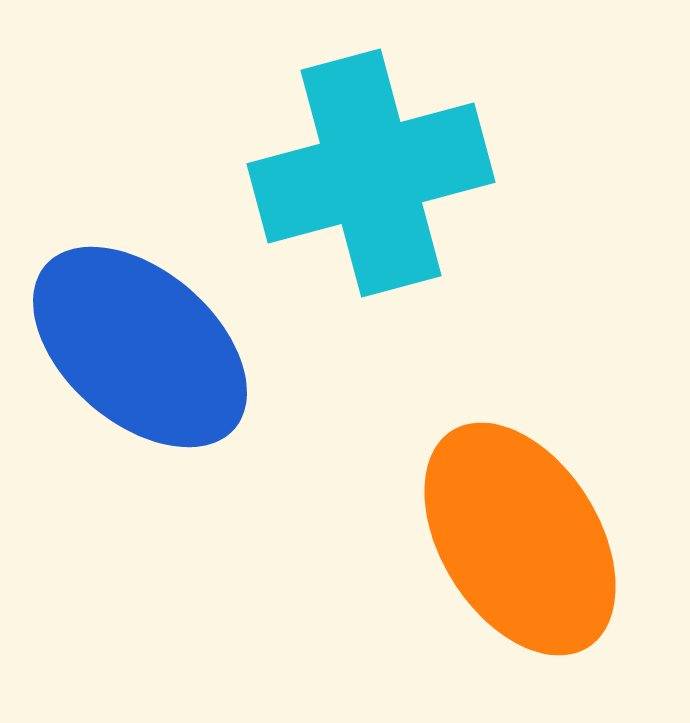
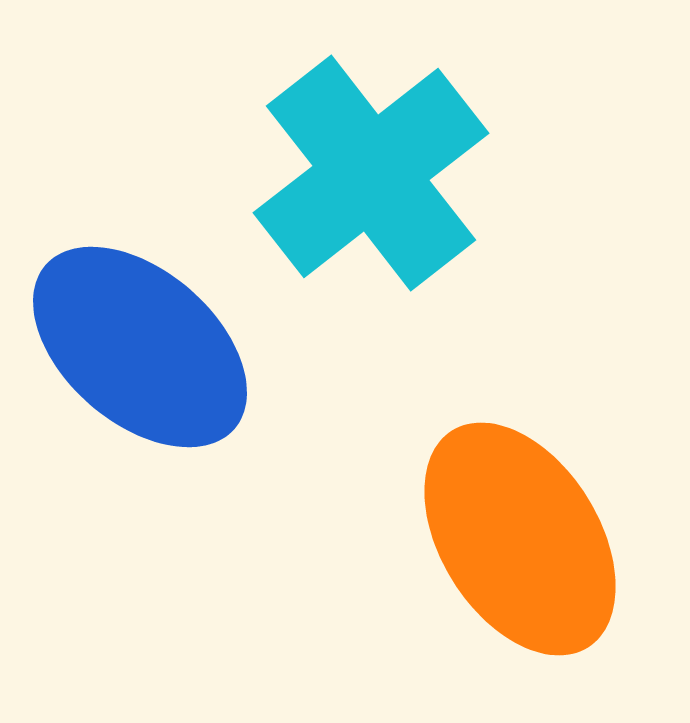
cyan cross: rotated 23 degrees counterclockwise
